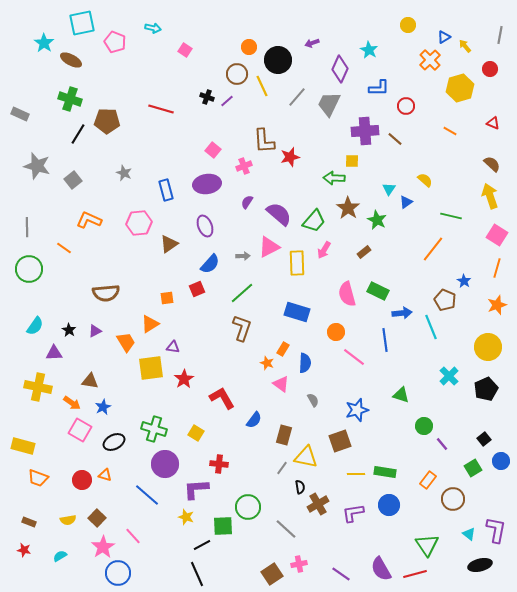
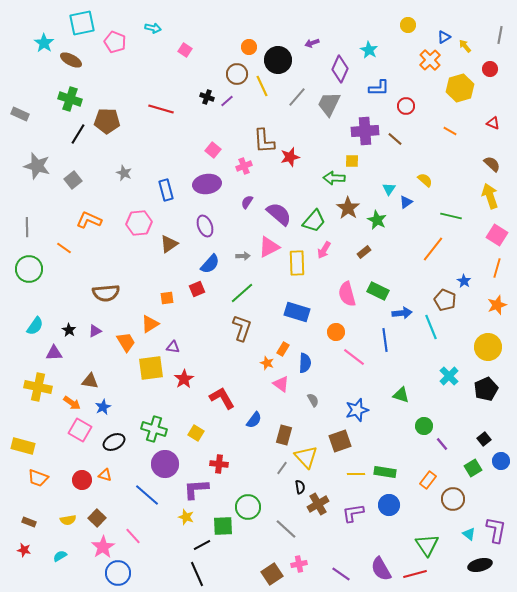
yellow triangle at (306, 457): rotated 35 degrees clockwise
